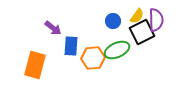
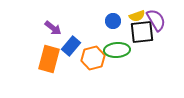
yellow semicircle: rotated 35 degrees clockwise
purple semicircle: rotated 30 degrees counterclockwise
black square: rotated 20 degrees clockwise
blue rectangle: rotated 36 degrees clockwise
green ellipse: rotated 20 degrees clockwise
orange hexagon: rotated 10 degrees counterclockwise
orange rectangle: moved 14 px right, 6 px up
